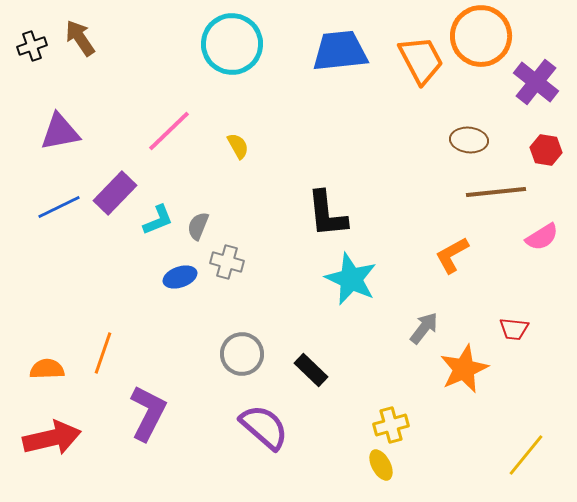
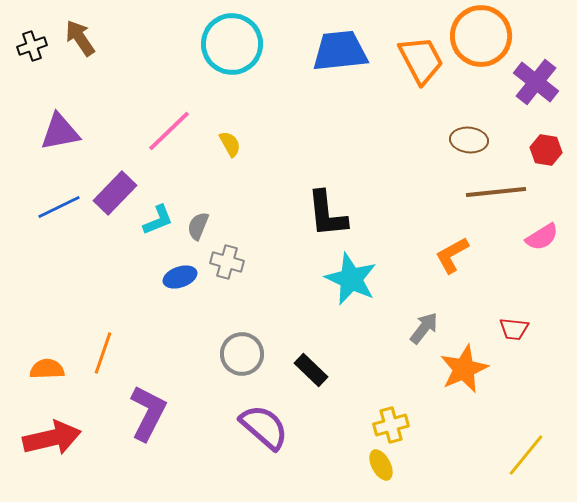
yellow semicircle: moved 8 px left, 2 px up
